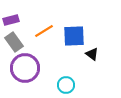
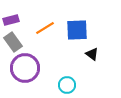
orange line: moved 1 px right, 3 px up
blue square: moved 3 px right, 6 px up
gray rectangle: moved 1 px left
cyan circle: moved 1 px right
